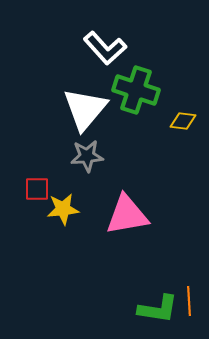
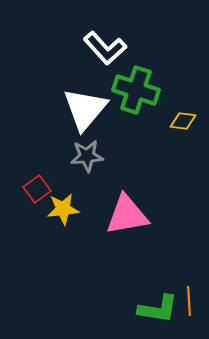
red square: rotated 36 degrees counterclockwise
